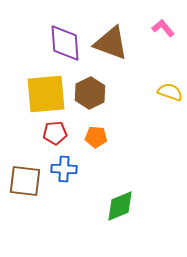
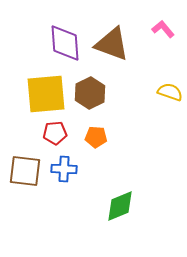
pink L-shape: moved 1 px down
brown triangle: moved 1 px right, 1 px down
brown square: moved 10 px up
